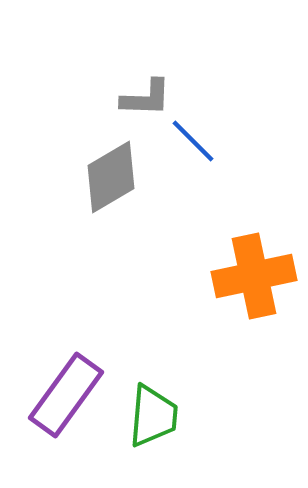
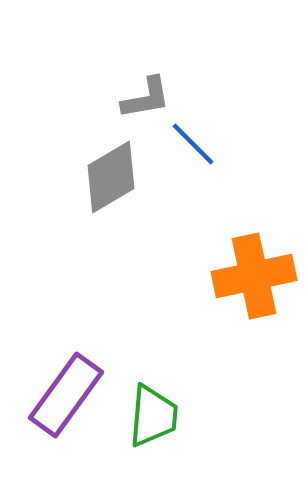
gray L-shape: rotated 12 degrees counterclockwise
blue line: moved 3 px down
